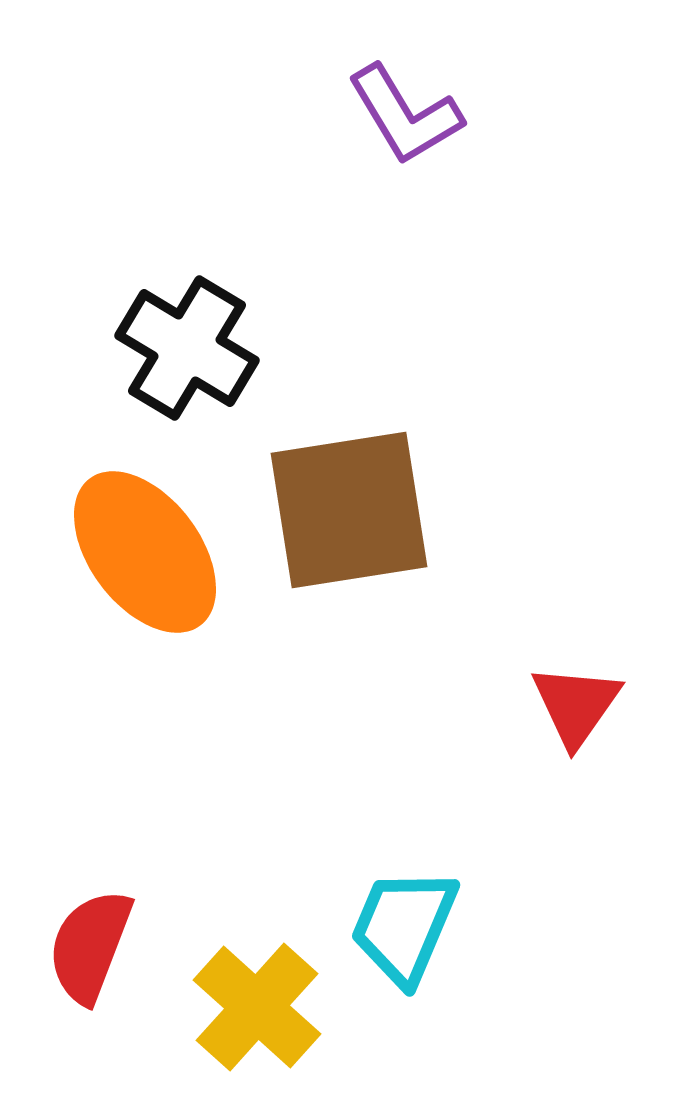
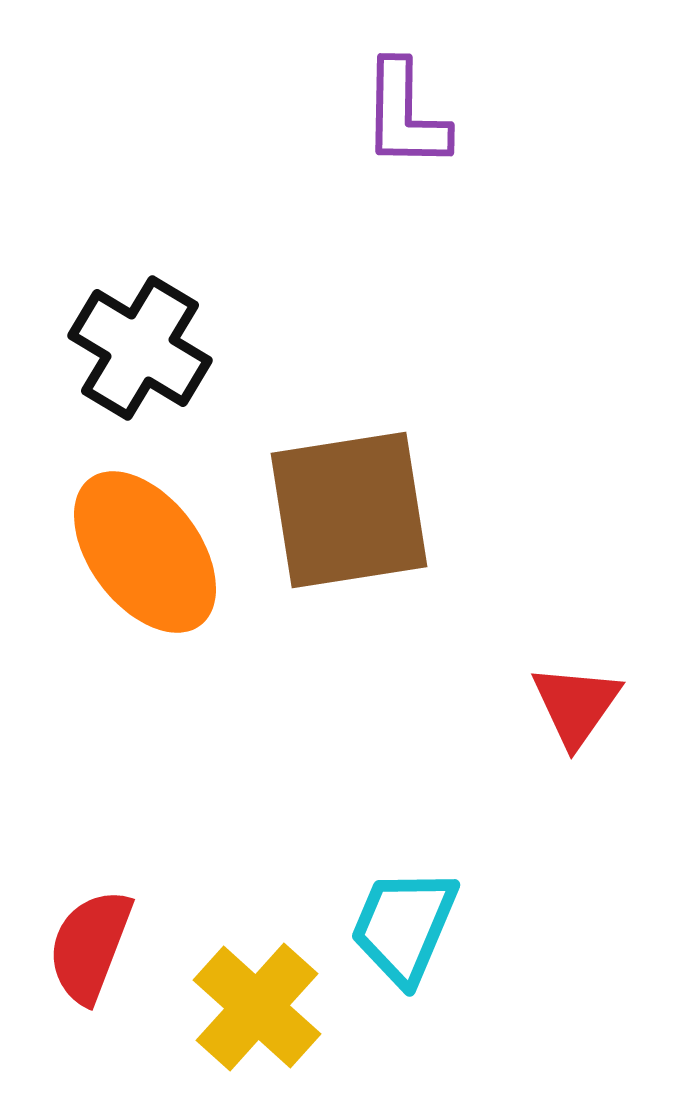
purple L-shape: rotated 32 degrees clockwise
black cross: moved 47 px left
